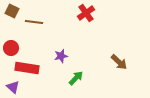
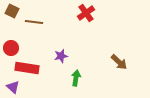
green arrow: rotated 35 degrees counterclockwise
